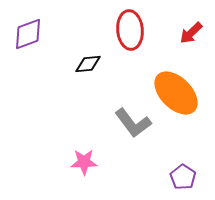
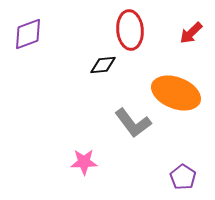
black diamond: moved 15 px right, 1 px down
orange ellipse: rotated 24 degrees counterclockwise
